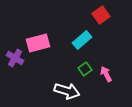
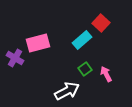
red square: moved 8 px down; rotated 12 degrees counterclockwise
white arrow: rotated 45 degrees counterclockwise
